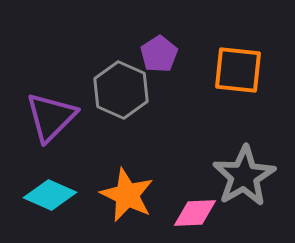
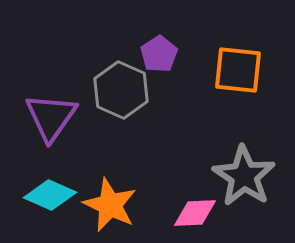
purple triangle: rotated 10 degrees counterclockwise
gray star: rotated 8 degrees counterclockwise
orange star: moved 17 px left, 10 px down
